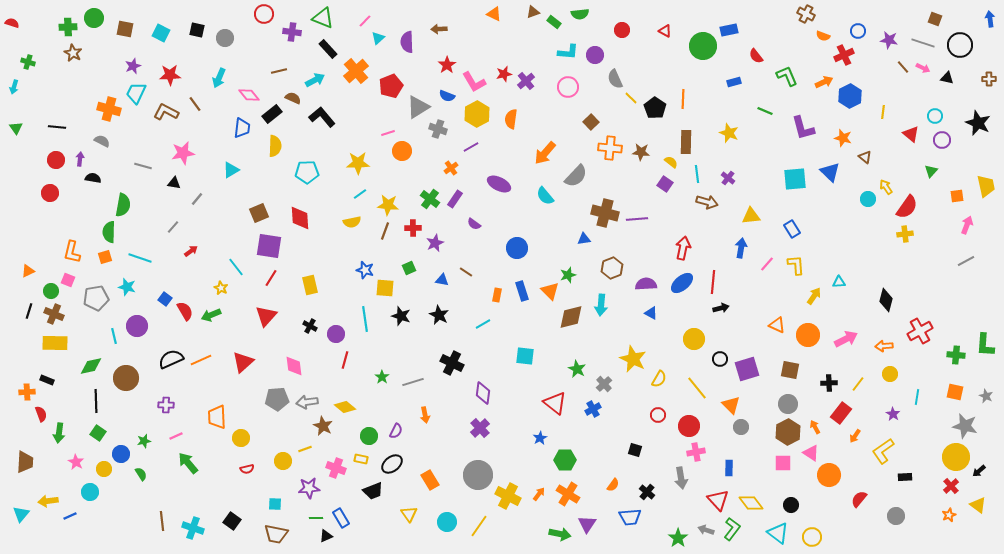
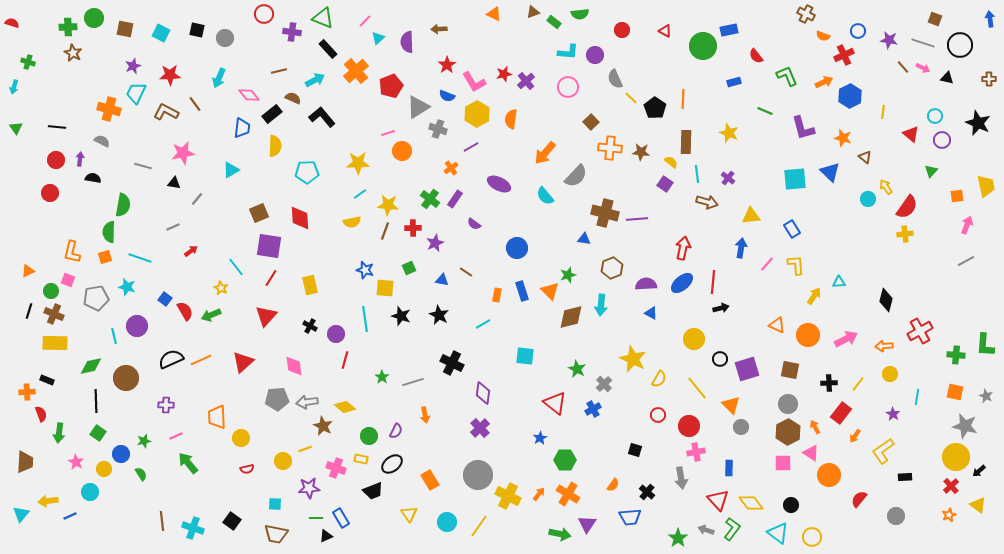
gray line at (173, 227): rotated 24 degrees clockwise
blue triangle at (584, 239): rotated 16 degrees clockwise
